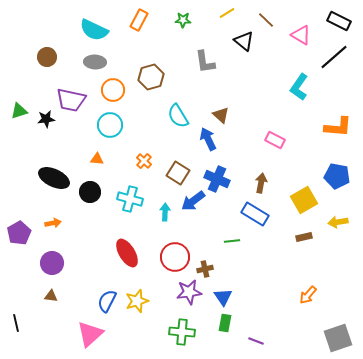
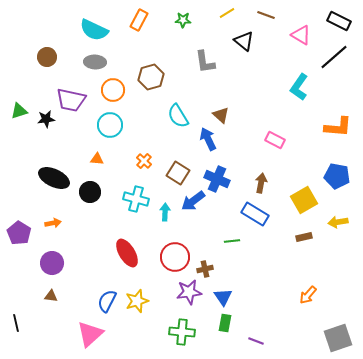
brown line at (266, 20): moved 5 px up; rotated 24 degrees counterclockwise
cyan cross at (130, 199): moved 6 px right
purple pentagon at (19, 233): rotated 10 degrees counterclockwise
